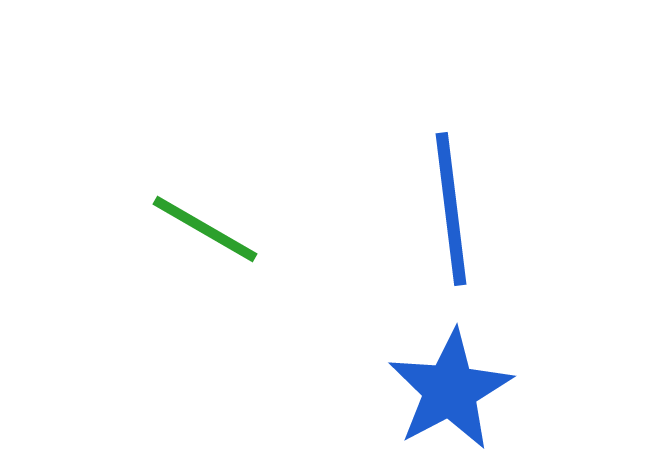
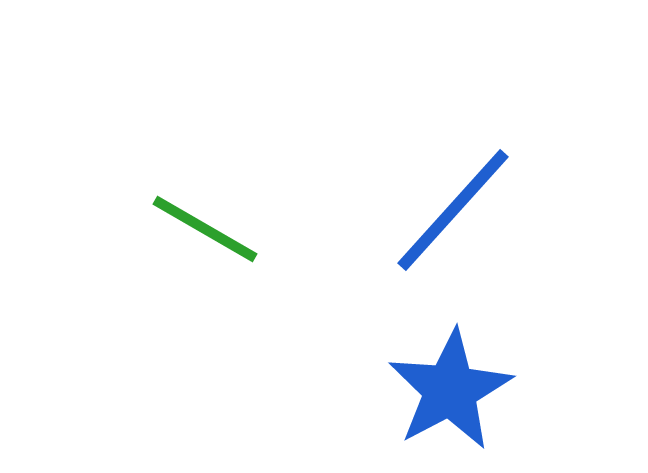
blue line: moved 2 px right, 1 px down; rotated 49 degrees clockwise
